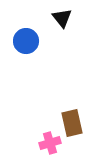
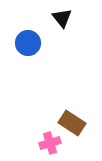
blue circle: moved 2 px right, 2 px down
brown rectangle: rotated 44 degrees counterclockwise
